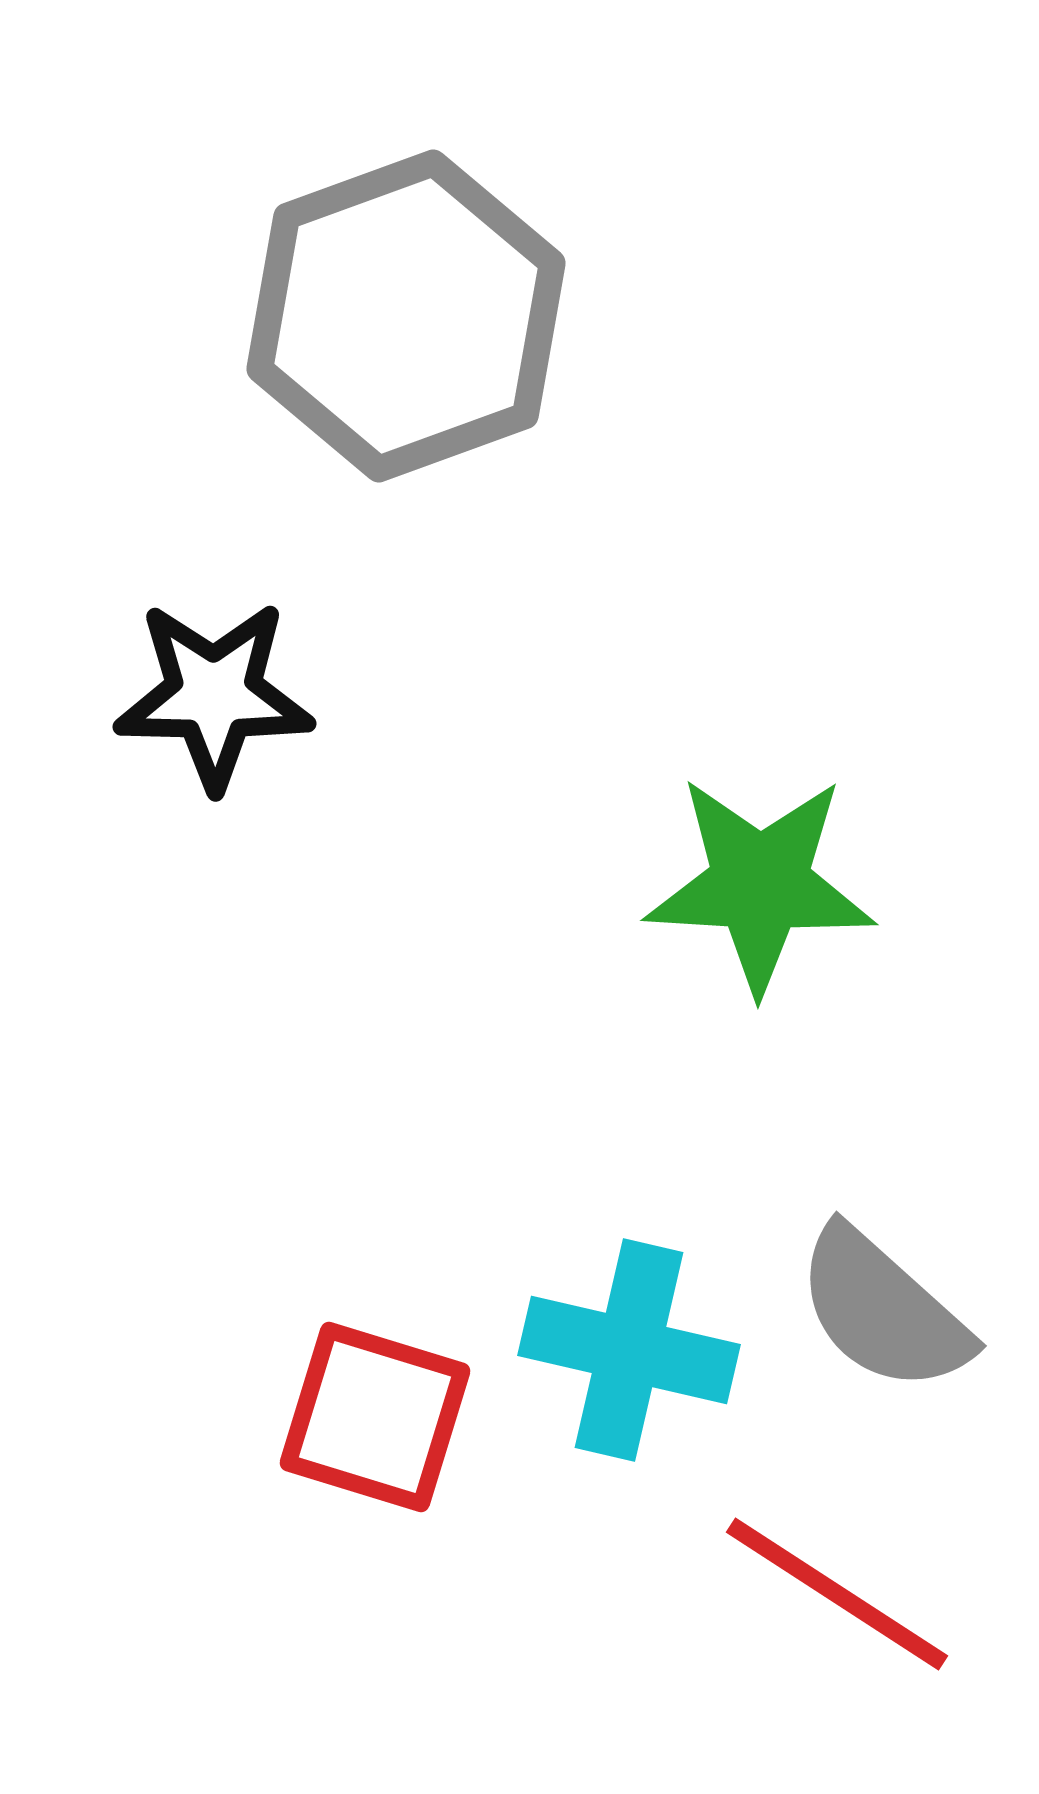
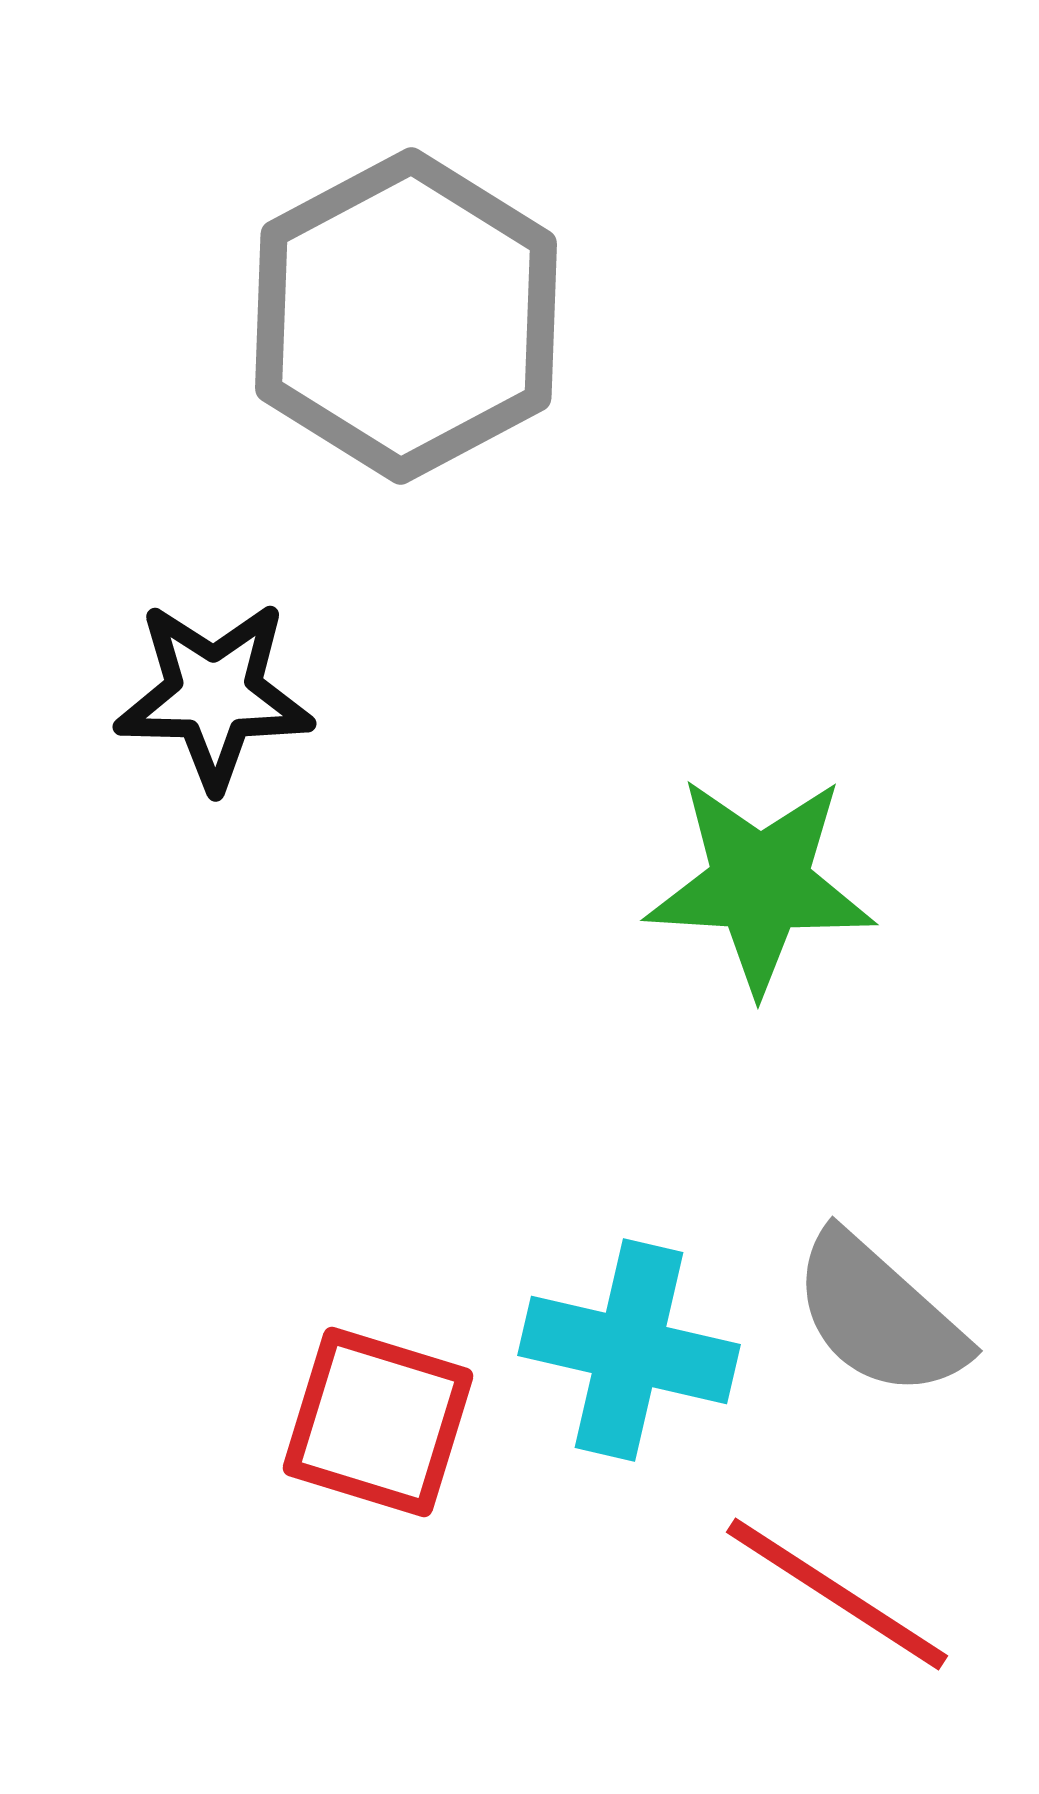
gray hexagon: rotated 8 degrees counterclockwise
gray semicircle: moved 4 px left, 5 px down
red square: moved 3 px right, 5 px down
